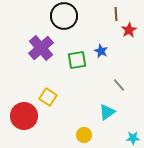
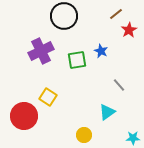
brown line: rotated 56 degrees clockwise
purple cross: moved 3 px down; rotated 15 degrees clockwise
